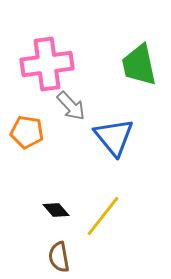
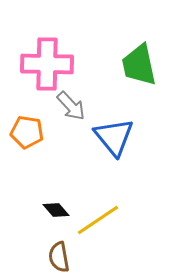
pink cross: rotated 9 degrees clockwise
yellow line: moved 5 px left, 4 px down; rotated 18 degrees clockwise
